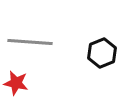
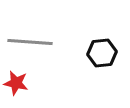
black hexagon: rotated 16 degrees clockwise
